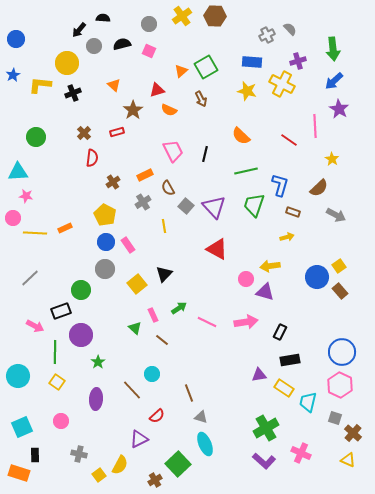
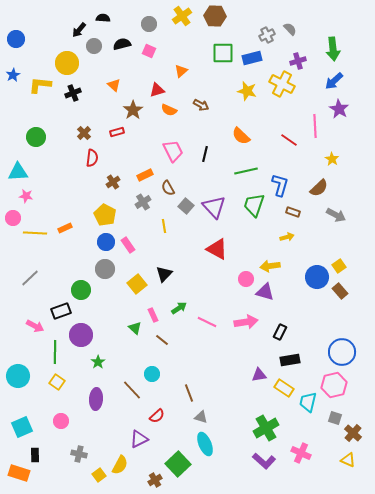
blue rectangle at (252, 62): moved 4 px up; rotated 18 degrees counterclockwise
green square at (206, 67): moved 17 px right, 14 px up; rotated 30 degrees clockwise
brown arrow at (201, 99): moved 6 px down; rotated 35 degrees counterclockwise
pink hexagon at (340, 385): moved 6 px left; rotated 20 degrees clockwise
